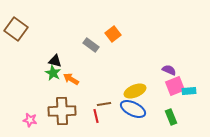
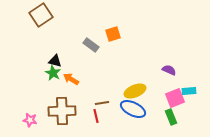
brown square: moved 25 px right, 14 px up; rotated 20 degrees clockwise
orange square: rotated 21 degrees clockwise
pink square: moved 12 px down
brown line: moved 2 px left, 1 px up
